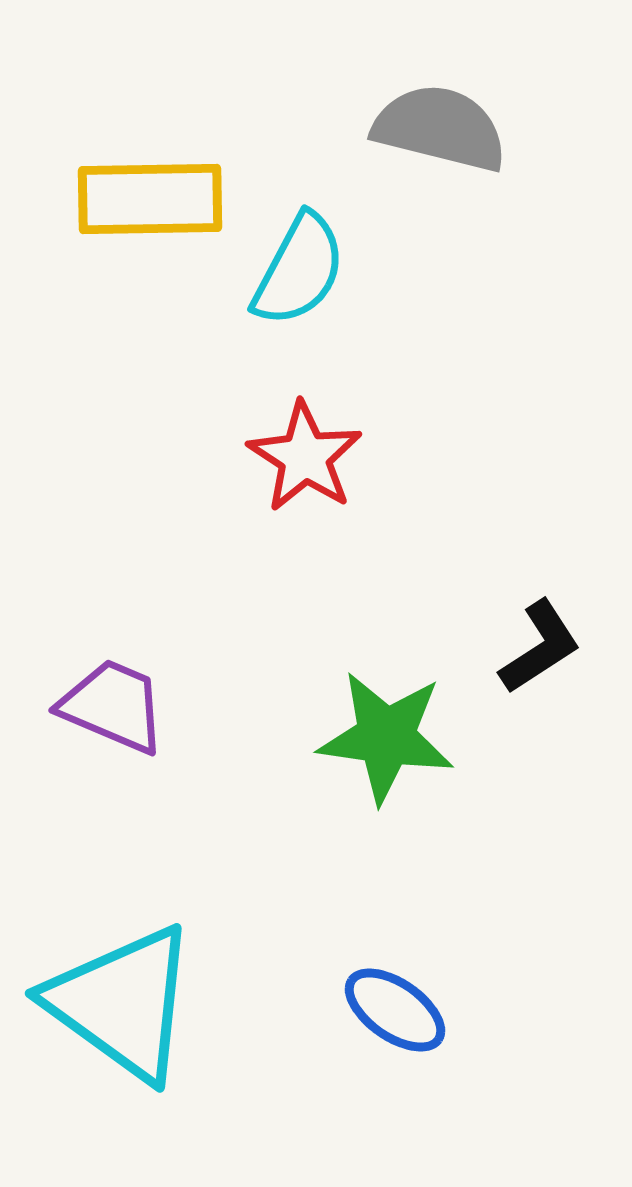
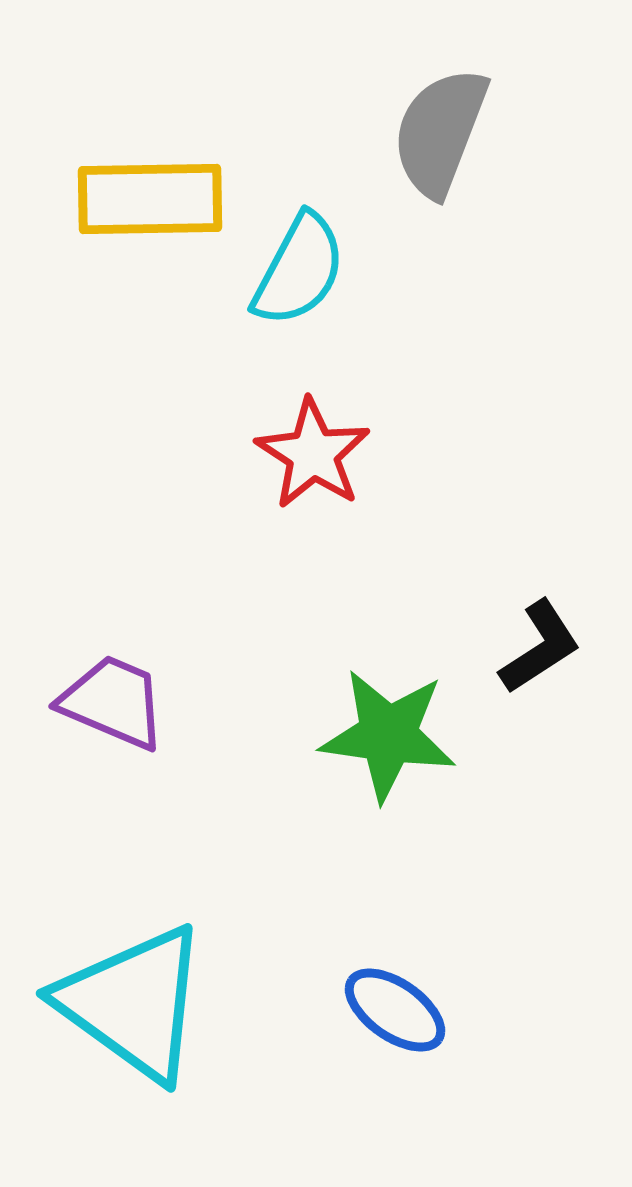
gray semicircle: moved 4 px down; rotated 83 degrees counterclockwise
red star: moved 8 px right, 3 px up
purple trapezoid: moved 4 px up
green star: moved 2 px right, 2 px up
cyan triangle: moved 11 px right
